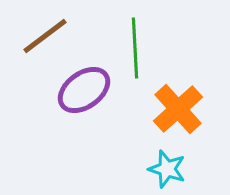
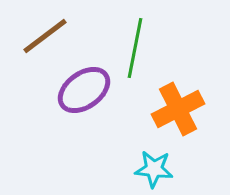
green line: rotated 14 degrees clockwise
orange cross: rotated 15 degrees clockwise
cyan star: moved 13 px left; rotated 12 degrees counterclockwise
